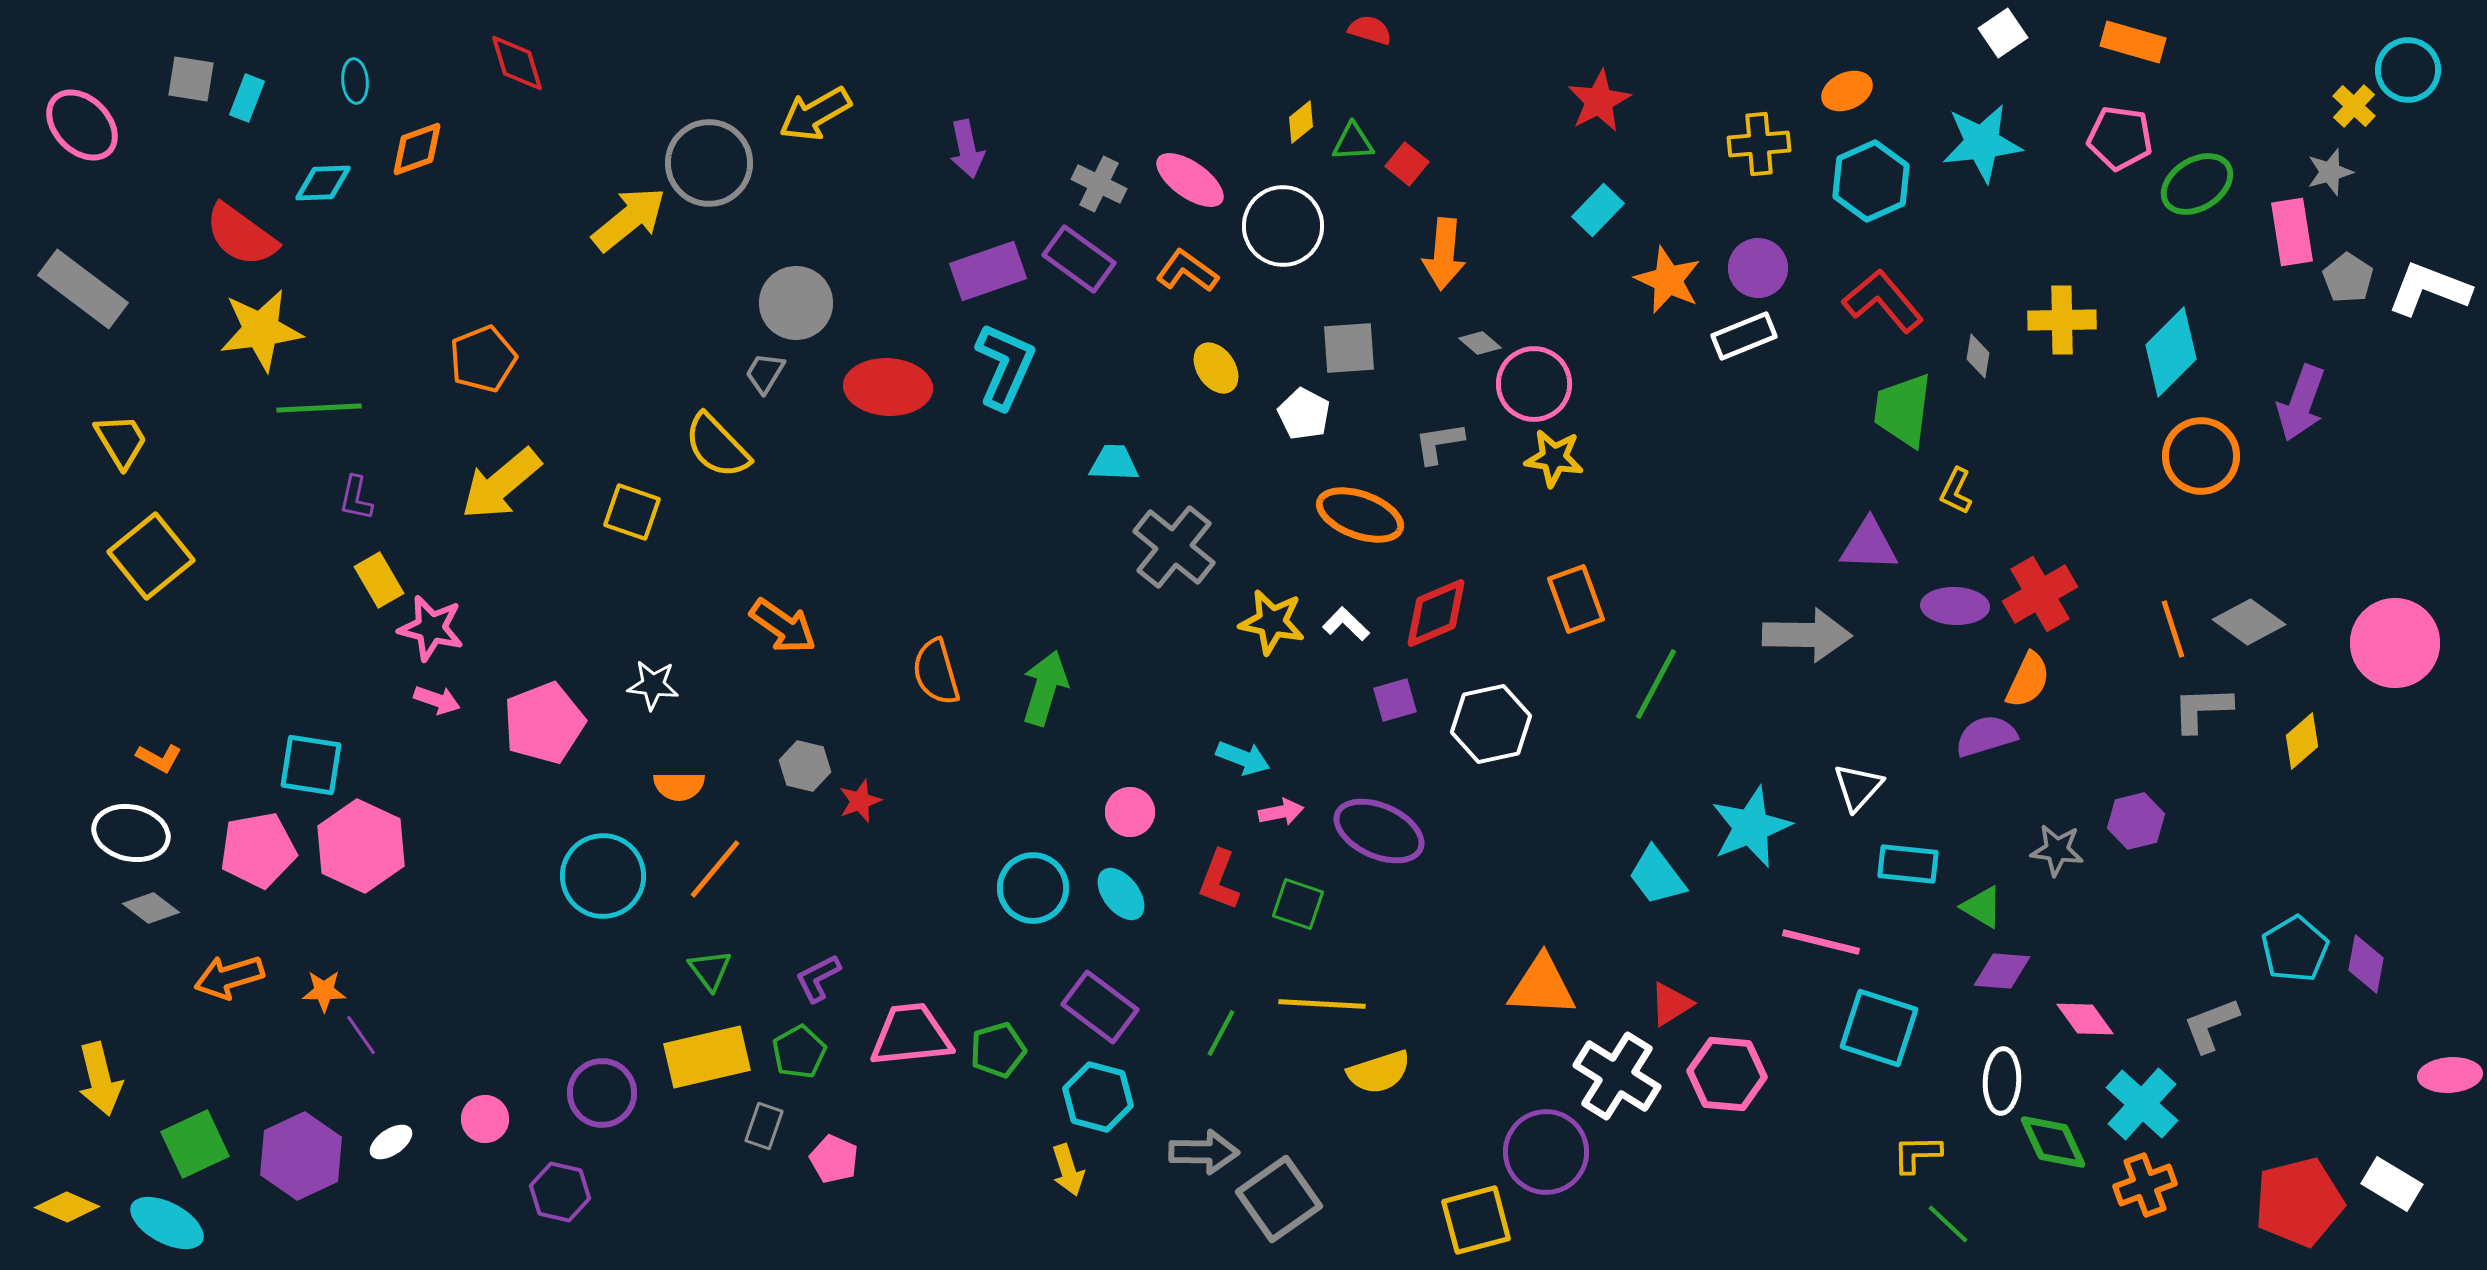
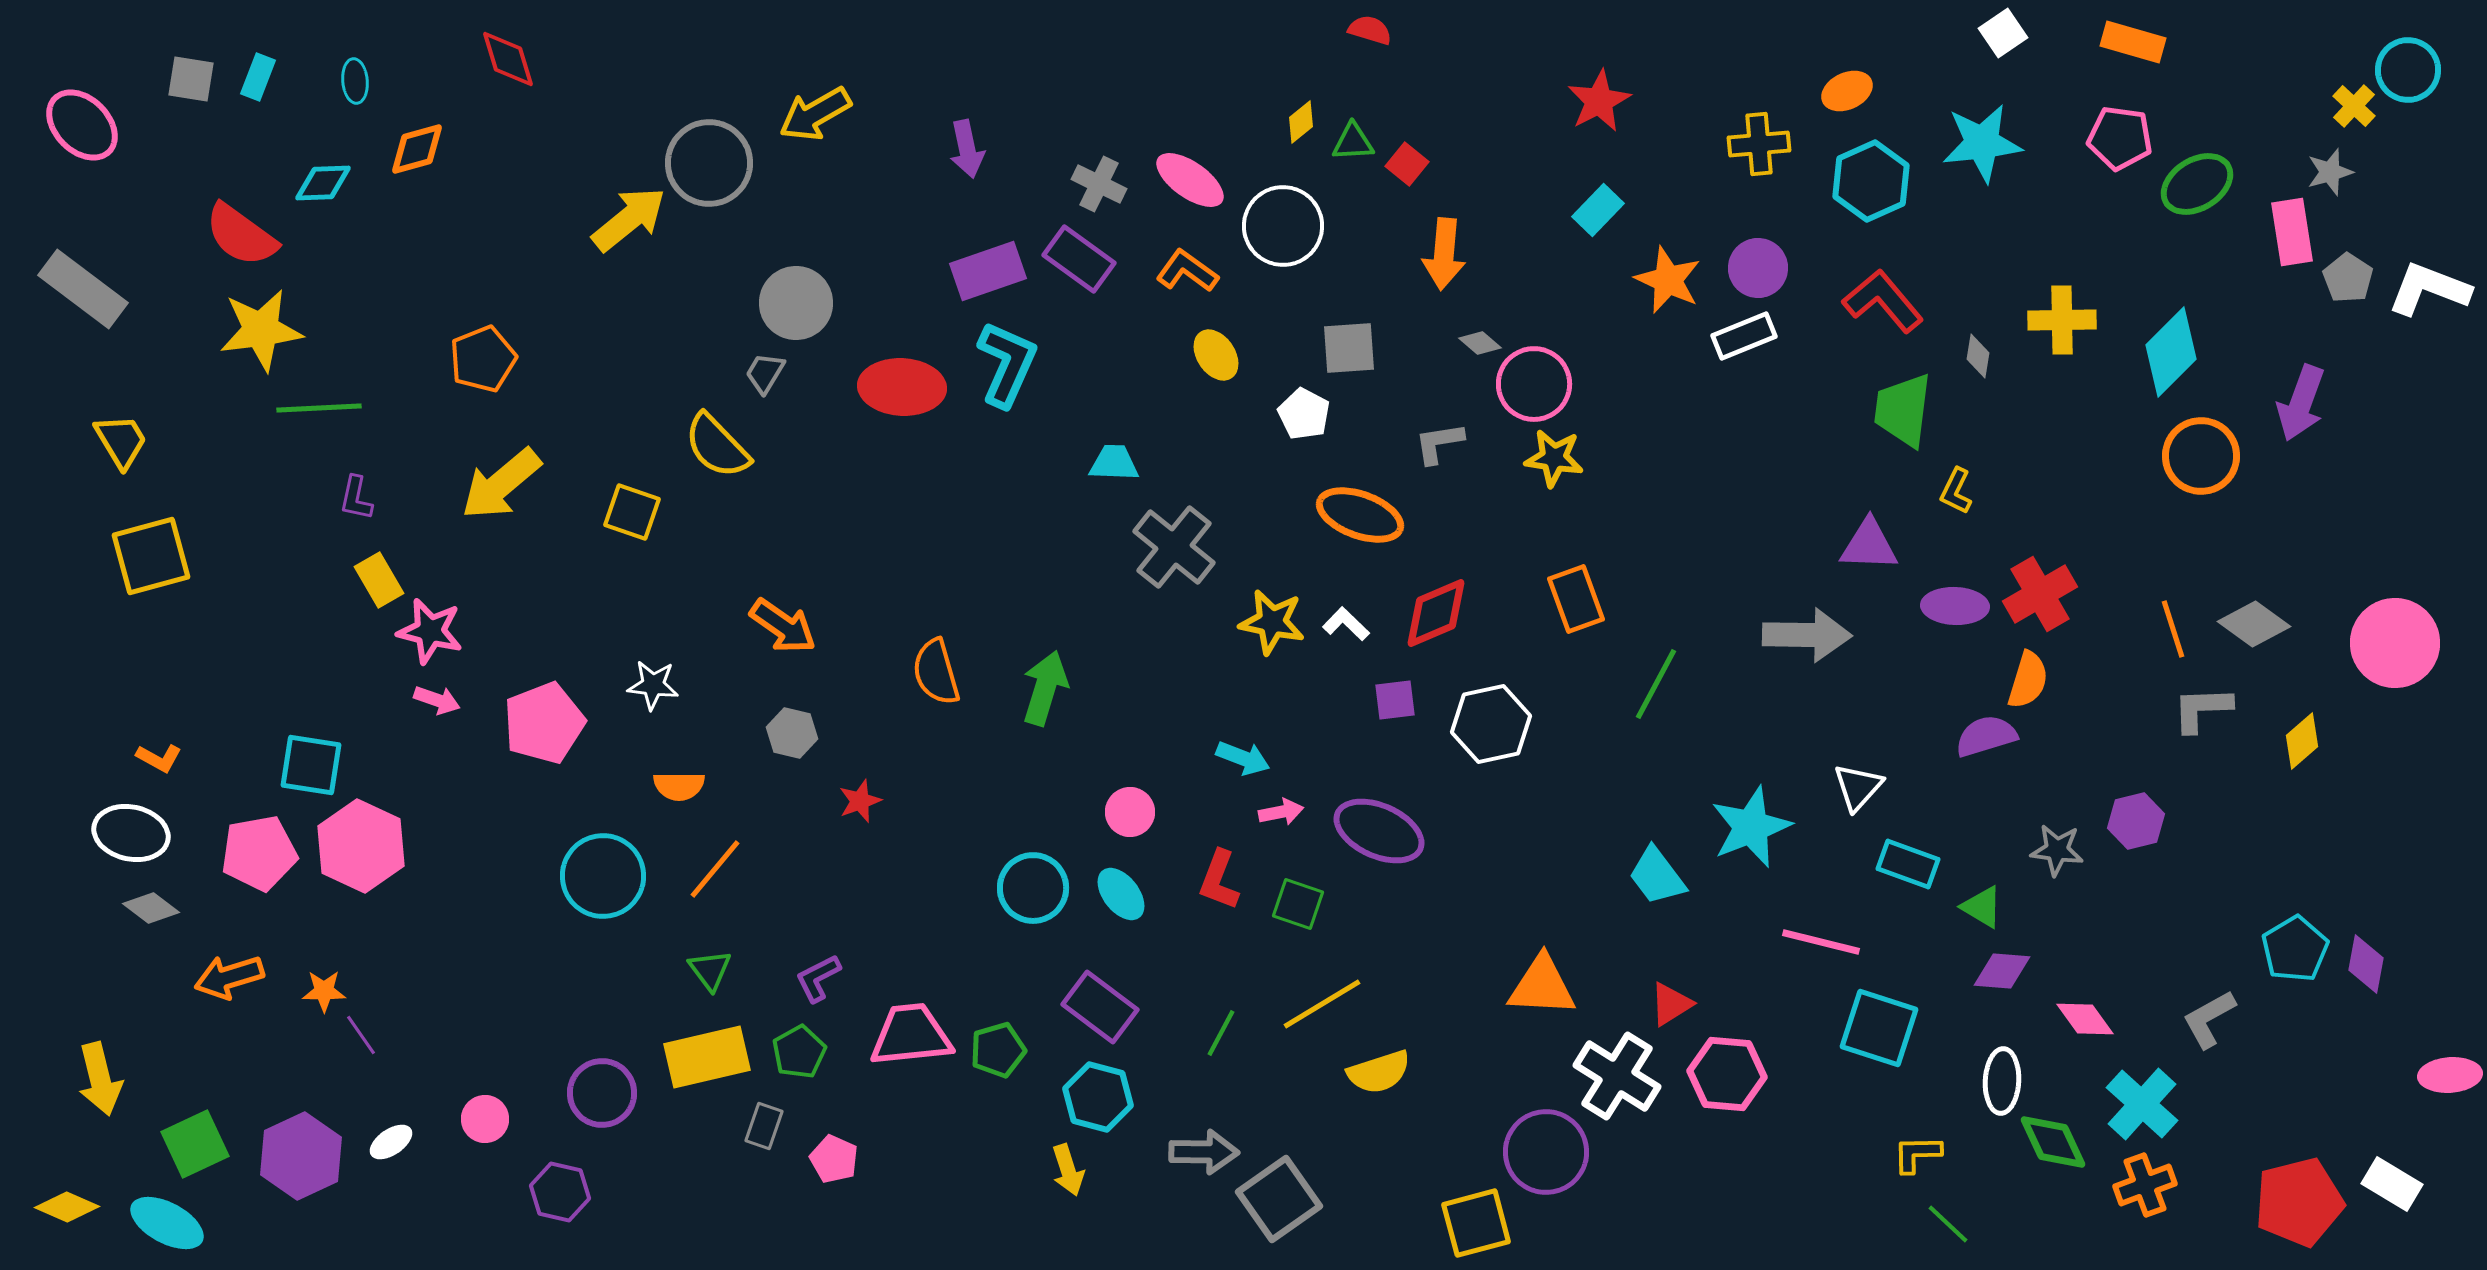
red diamond at (517, 63): moved 9 px left, 4 px up
cyan rectangle at (247, 98): moved 11 px right, 21 px up
orange diamond at (417, 149): rotated 4 degrees clockwise
cyan L-shape at (1005, 366): moved 2 px right, 2 px up
yellow ellipse at (1216, 368): moved 13 px up
red ellipse at (888, 387): moved 14 px right
yellow square at (151, 556): rotated 24 degrees clockwise
gray diamond at (2249, 622): moved 5 px right, 2 px down
pink star at (431, 628): moved 1 px left, 3 px down
orange semicircle at (2028, 680): rotated 8 degrees counterclockwise
purple square at (1395, 700): rotated 9 degrees clockwise
gray hexagon at (805, 766): moved 13 px left, 33 px up
pink pentagon at (258, 850): moved 1 px right, 3 px down
cyan rectangle at (1908, 864): rotated 14 degrees clockwise
yellow line at (1322, 1004): rotated 34 degrees counterclockwise
gray L-shape at (2211, 1025): moved 2 px left, 6 px up; rotated 8 degrees counterclockwise
yellow square at (1476, 1220): moved 3 px down
